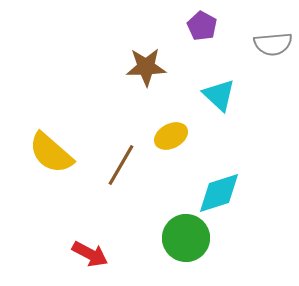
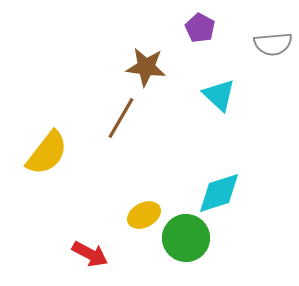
purple pentagon: moved 2 px left, 2 px down
brown star: rotated 9 degrees clockwise
yellow ellipse: moved 27 px left, 79 px down
yellow semicircle: moved 4 px left; rotated 93 degrees counterclockwise
brown line: moved 47 px up
